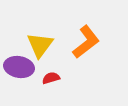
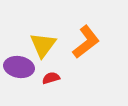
yellow triangle: moved 3 px right
